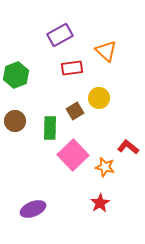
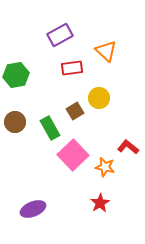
green hexagon: rotated 10 degrees clockwise
brown circle: moved 1 px down
green rectangle: rotated 30 degrees counterclockwise
